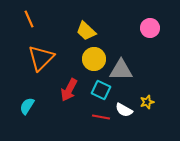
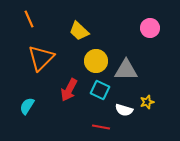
yellow trapezoid: moved 7 px left
yellow circle: moved 2 px right, 2 px down
gray triangle: moved 5 px right
cyan square: moved 1 px left
white semicircle: rotated 12 degrees counterclockwise
red line: moved 10 px down
